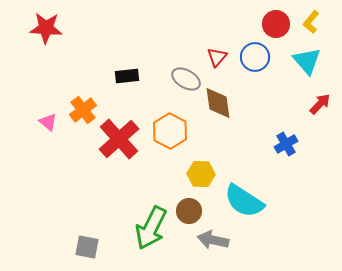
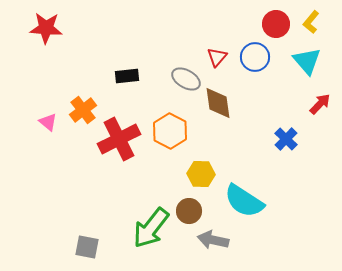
red cross: rotated 15 degrees clockwise
blue cross: moved 5 px up; rotated 15 degrees counterclockwise
green arrow: rotated 12 degrees clockwise
